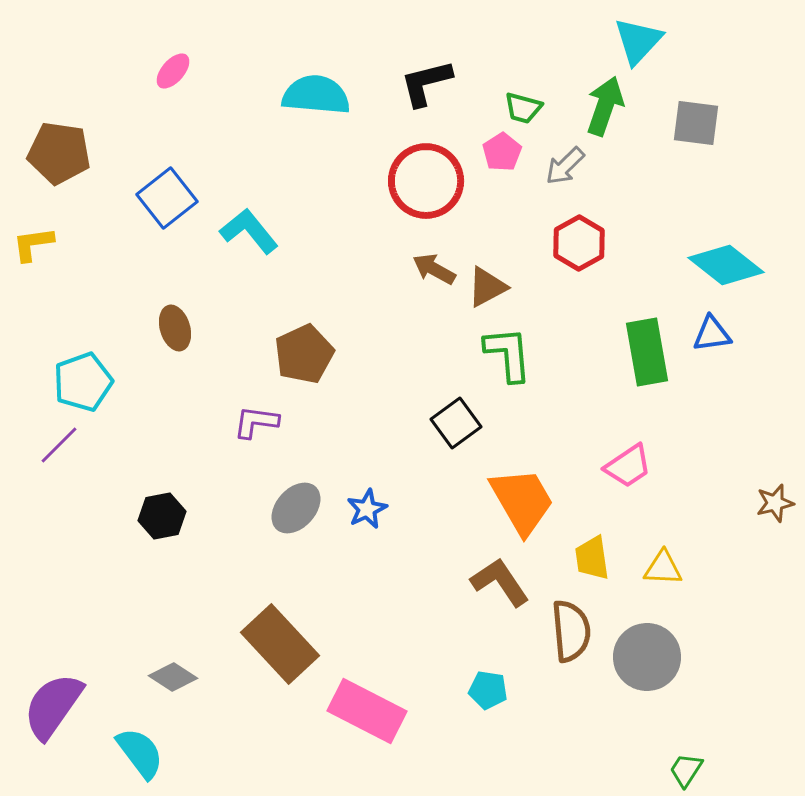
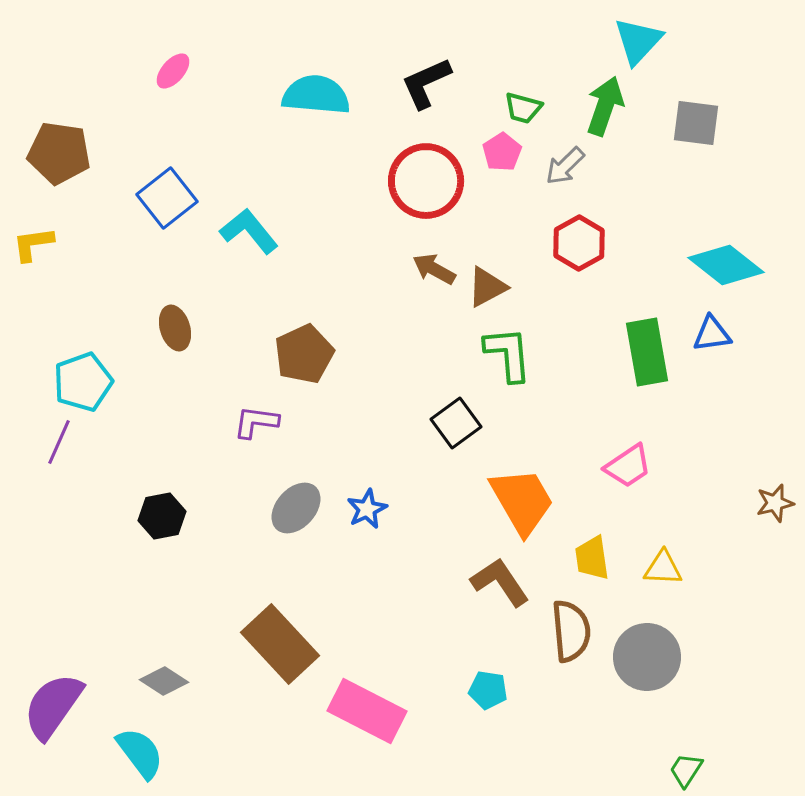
black L-shape at (426, 83): rotated 10 degrees counterclockwise
purple line at (59, 445): moved 3 px up; rotated 21 degrees counterclockwise
gray diamond at (173, 677): moved 9 px left, 4 px down
